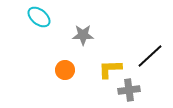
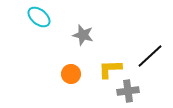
gray star: rotated 15 degrees clockwise
orange circle: moved 6 px right, 4 px down
gray cross: moved 1 px left, 1 px down
